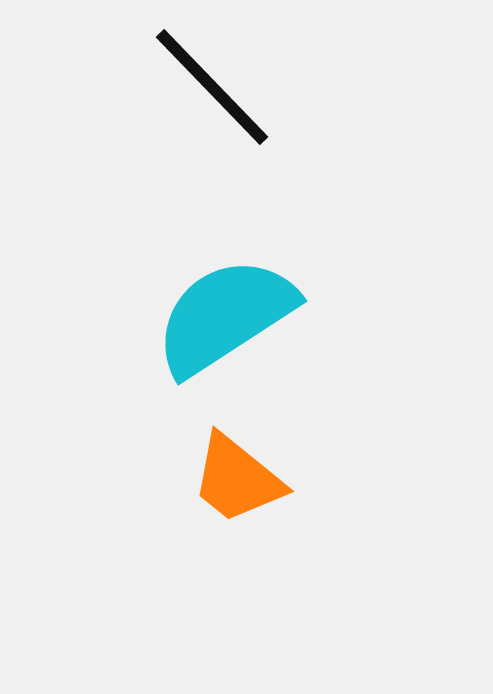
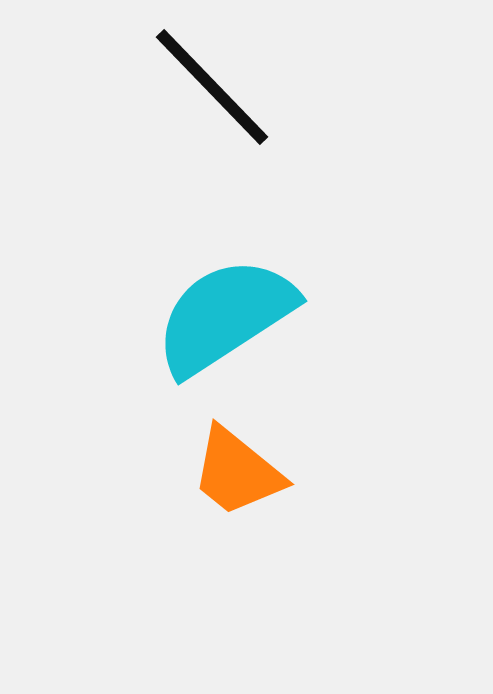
orange trapezoid: moved 7 px up
